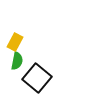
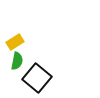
yellow rectangle: rotated 30 degrees clockwise
